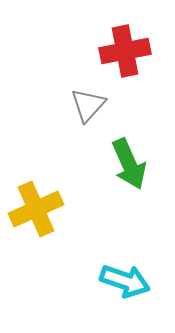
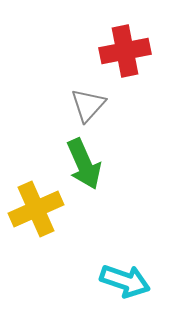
green arrow: moved 45 px left
